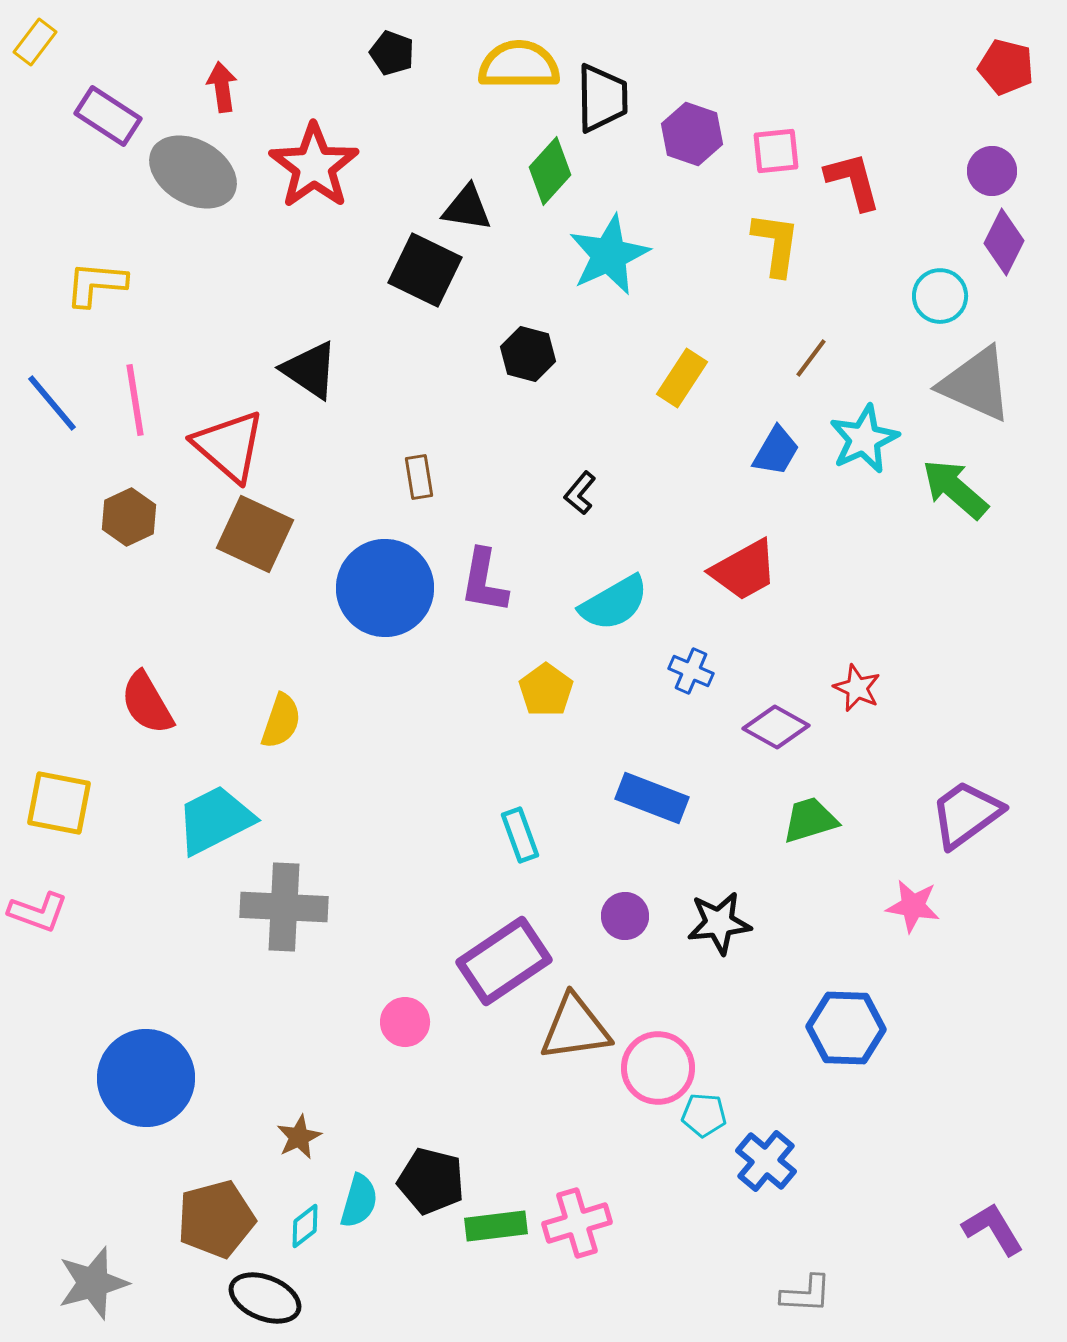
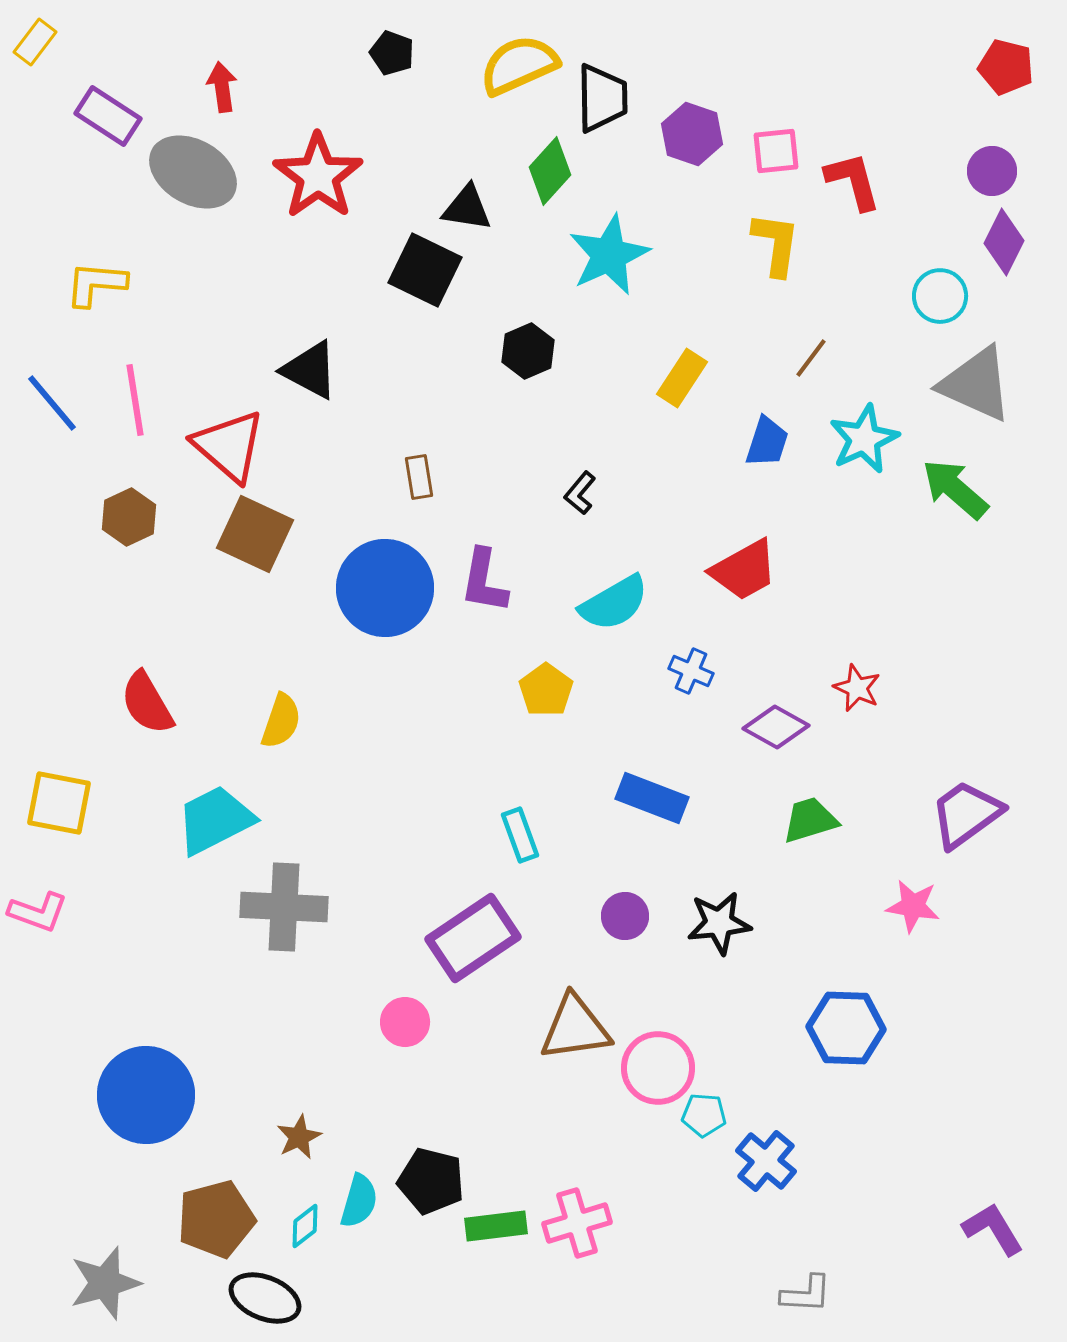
yellow semicircle at (519, 65): rotated 24 degrees counterclockwise
red star at (314, 166): moved 4 px right, 10 px down
black hexagon at (528, 354): moved 3 px up; rotated 22 degrees clockwise
black triangle at (310, 370): rotated 6 degrees counterclockwise
blue trapezoid at (776, 451): moved 9 px left, 9 px up; rotated 12 degrees counterclockwise
purple rectangle at (504, 961): moved 31 px left, 23 px up
blue circle at (146, 1078): moved 17 px down
gray star at (93, 1283): moved 12 px right
